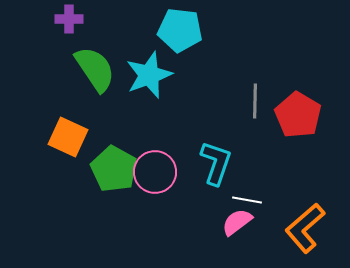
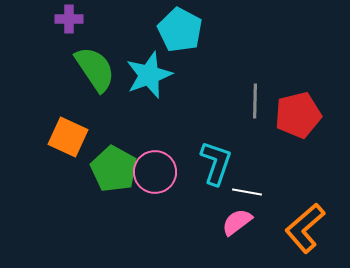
cyan pentagon: rotated 21 degrees clockwise
red pentagon: rotated 27 degrees clockwise
white line: moved 8 px up
